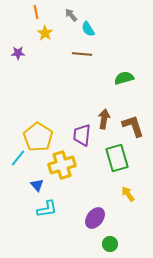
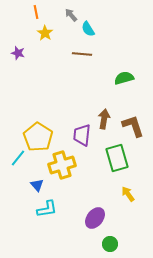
purple star: rotated 16 degrees clockwise
